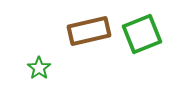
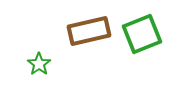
green star: moved 4 px up
